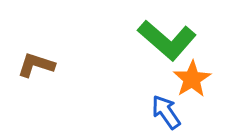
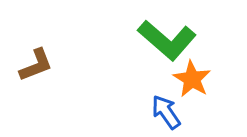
brown L-shape: rotated 141 degrees clockwise
orange star: rotated 9 degrees counterclockwise
